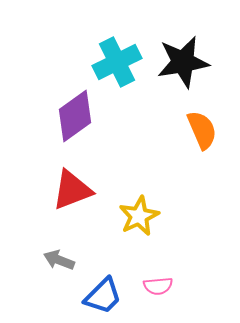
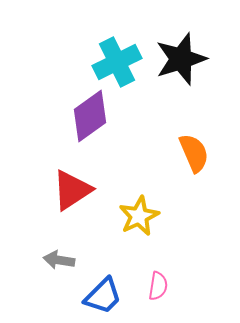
black star: moved 2 px left, 3 px up; rotated 8 degrees counterclockwise
purple diamond: moved 15 px right
orange semicircle: moved 8 px left, 23 px down
red triangle: rotated 12 degrees counterclockwise
gray arrow: rotated 12 degrees counterclockwise
pink semicircle: rotated 76 degrees counterclockwise
